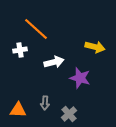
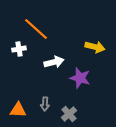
white cross: moved 1 px left, 1 px up
gray arrow: moved 1 px down
